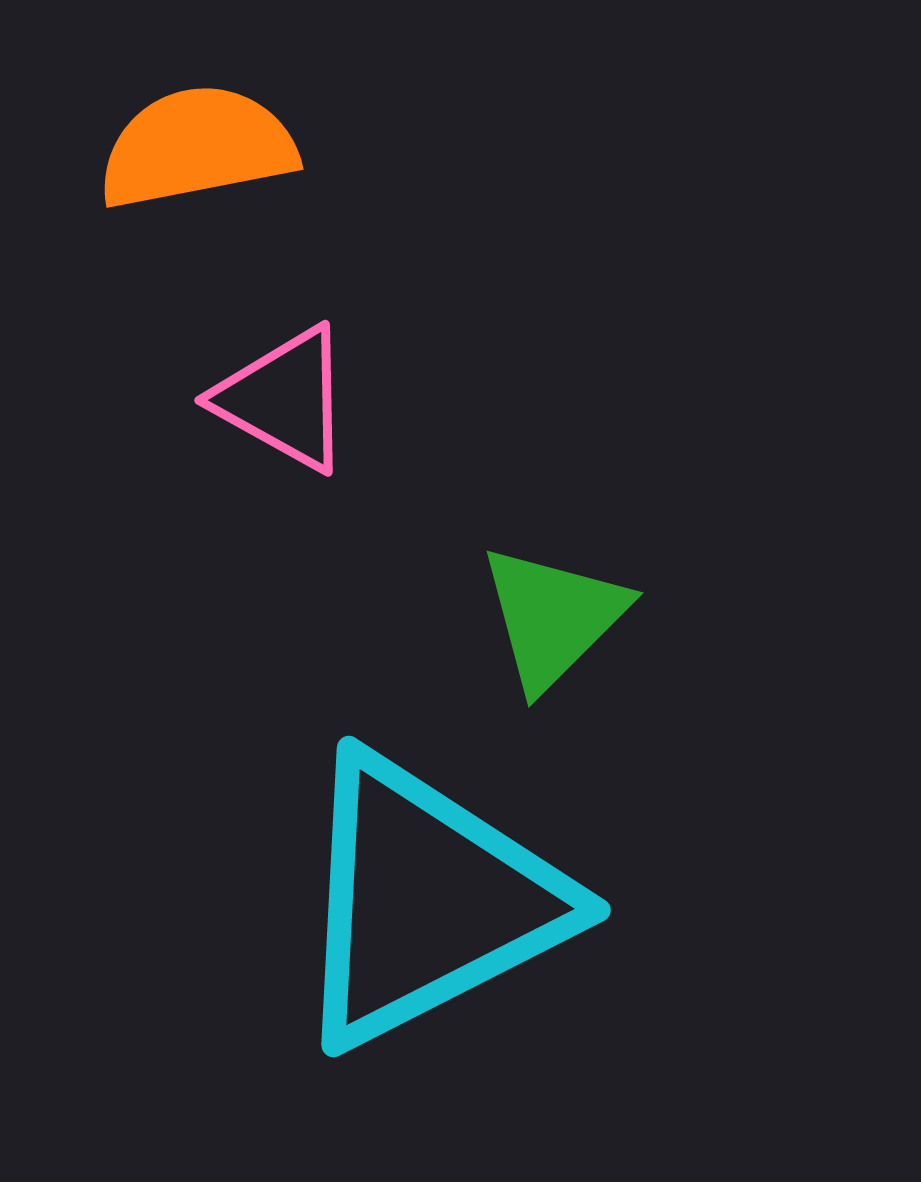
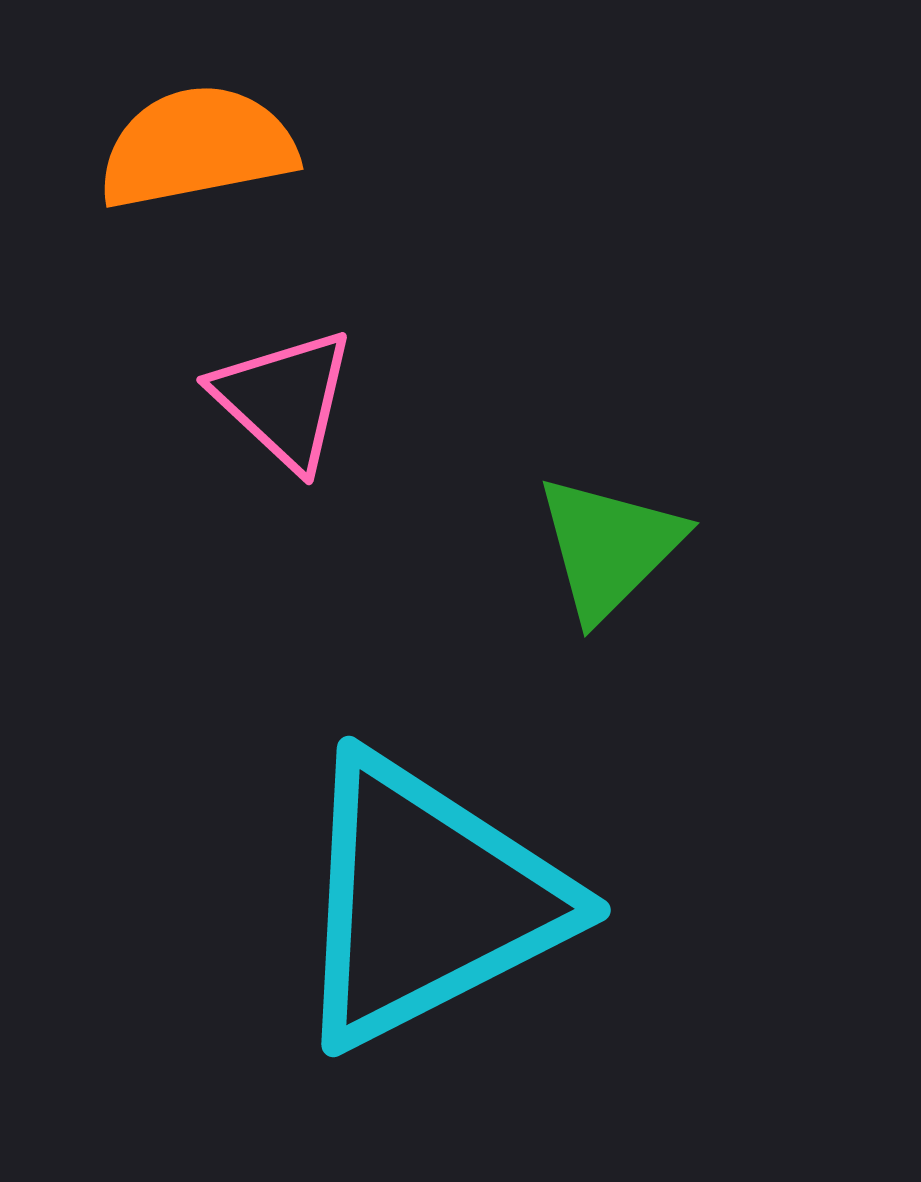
pink triangle: rotated 14 degrees clockwise
green triangle: moved 56 px right, 70 px up
